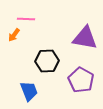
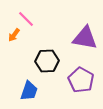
pink line: rotated 42 degrees clockwise
blue trapezoid: rotated 40 degrees clockwise
